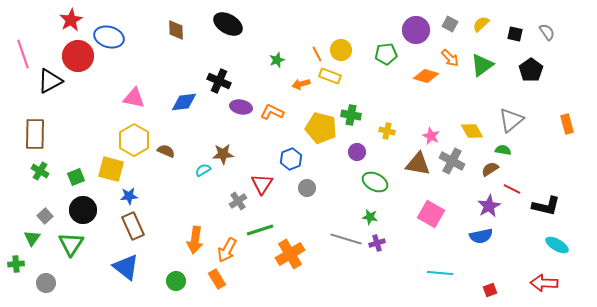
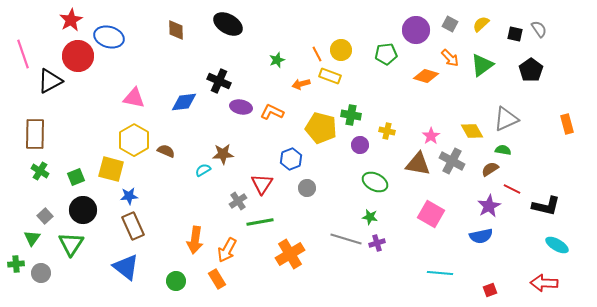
gray semicircle at (547, 32): moved 8 px left, 3 px up
gray triangle at (511, 120): moved 5 px left, 1 px up; rotated 16 degrees clockwise
pink star at (431, 136): rotated 12 degrees clockwise
purple circle at (357, 152): moved 3 px right, 7 px up
green line at (260, 230): moved 8 px up; rotated 8 degrees clockwise
gray circle at (46, 283): moved 5 px left, 10 px up
